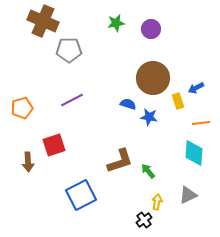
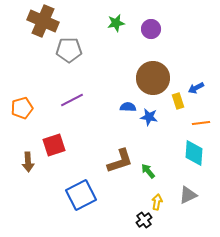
blue semicircle: moved 3 px down; rotated 14 degrees counterclockwise
